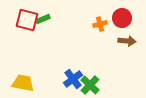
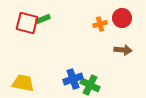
red square: moved 3 px down
brown arrow: moved 4 px left, 9 px down
blue cross: rotated 18 degrees clockwise
green cross: rotated 18 degrees counterclockwise
